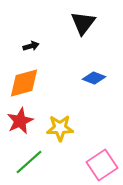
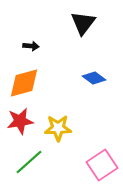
black arrow: rotated 21 degrees clockwise
blue diamond: rotated 15 degrees clockwise
red star: rotated 16 degrees clockwise
yellow star: moved 2 px left
